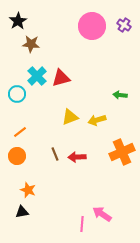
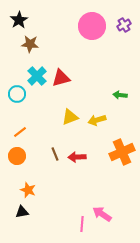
black star: moved 1 px right, 1 px up
purple cross: rotated 24 degrees clockwise
brown star: moved 1 px left
